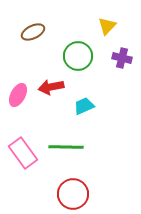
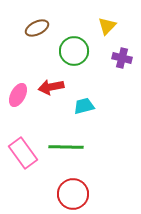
brown ellipse: moved 4 px right, 4 px up
green circle: moved 4 px left, 5 px up
cyan trapezoid: rotated 10 degrees clockwise
